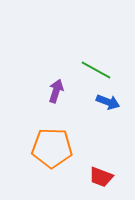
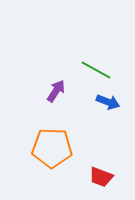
purple arrow: rotated 15 degrees clockwise
